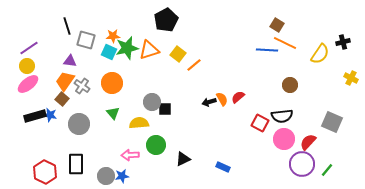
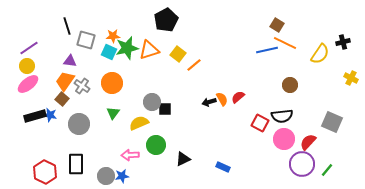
blue line at (267, 50): rotated 15 degrees counterclockwise
green triangle at (113, 113): rotated 16 degrees clockwise
yellow semicircle at (139, 123): rotated 18 degrees counterclockwise
